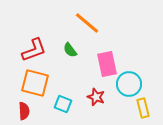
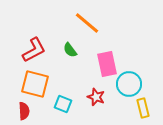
red L-shape: rotated 8 degrees counterclockwise
orange square: moved 1 px down
